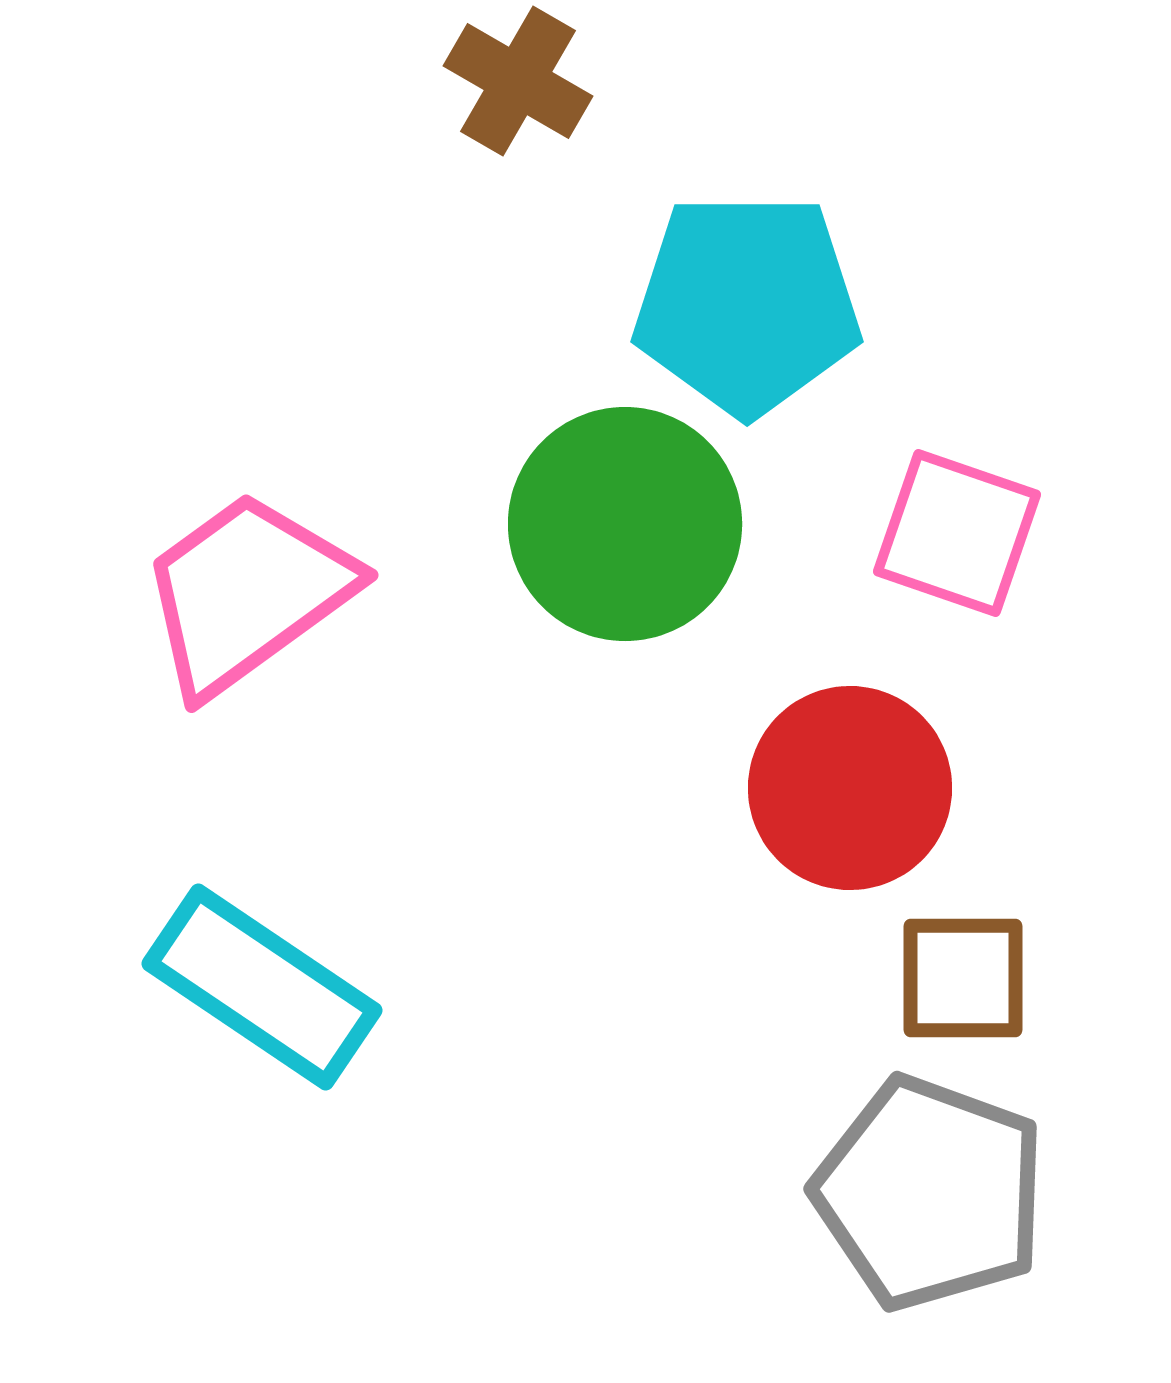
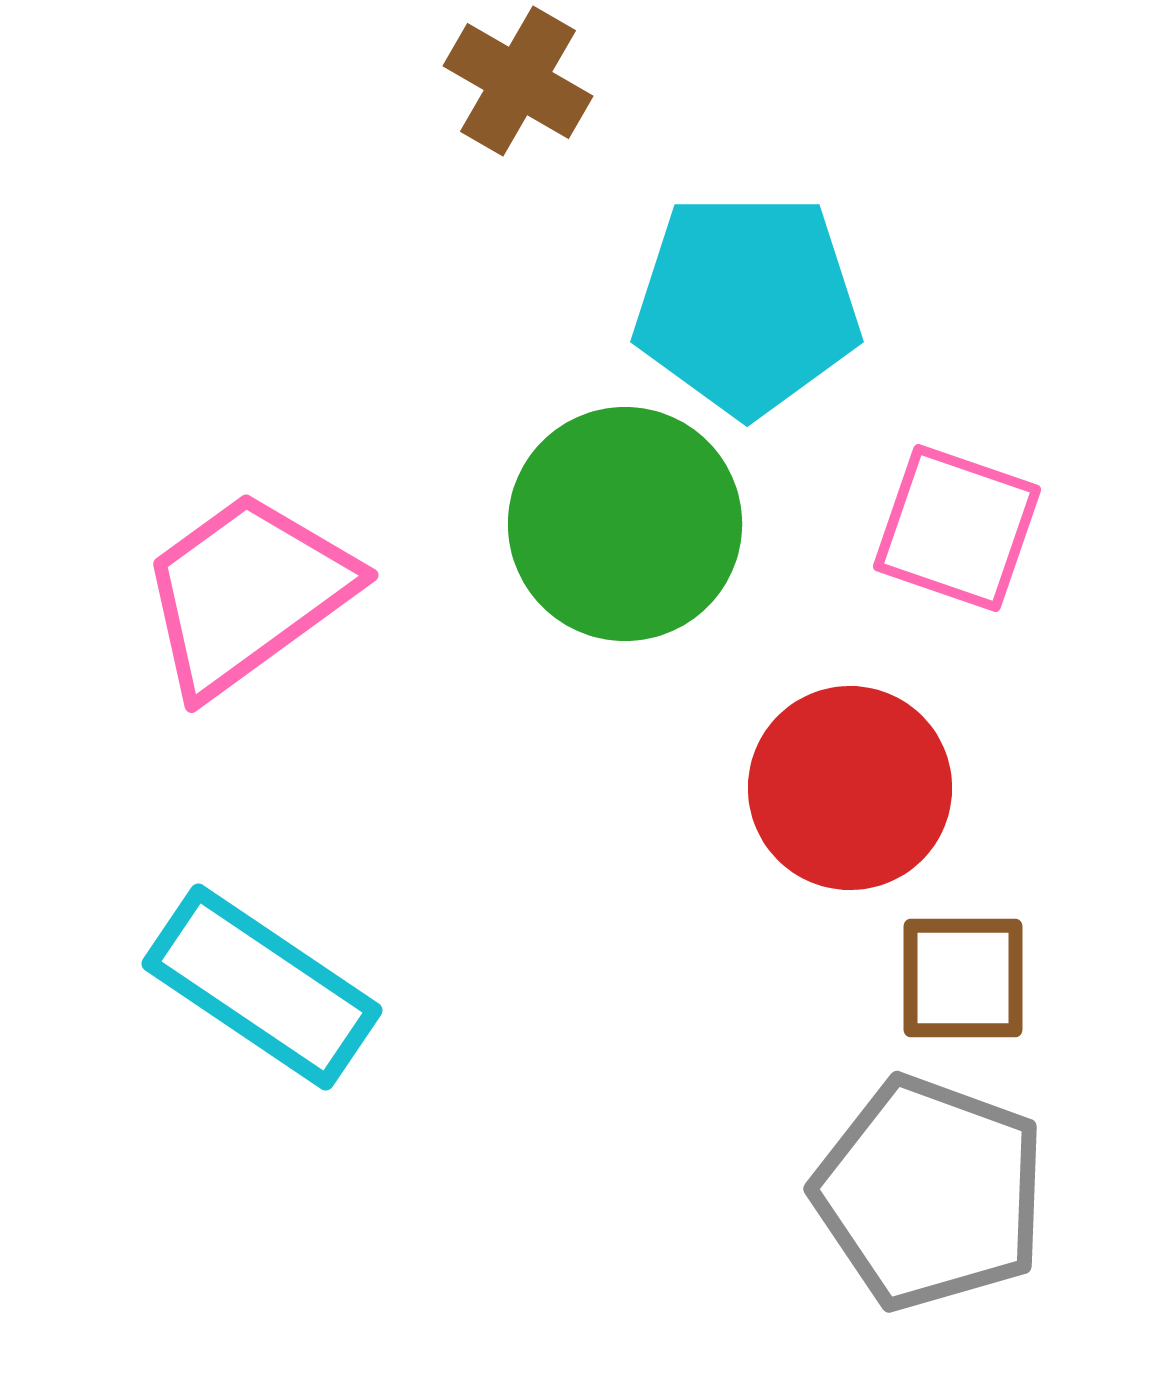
pink square: moved 5 px up
